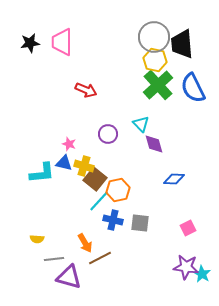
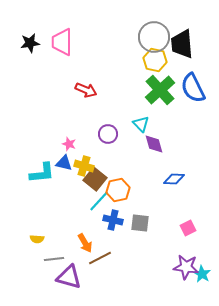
green cross: moved 2 px right, 5 px down
